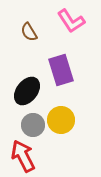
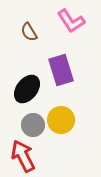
black ellipse: moved 2 px up
